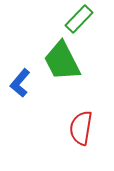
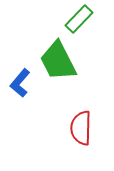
green trapezoid: moved 4 px left
red semicircle: rotated 8 degrees counterclockwise
